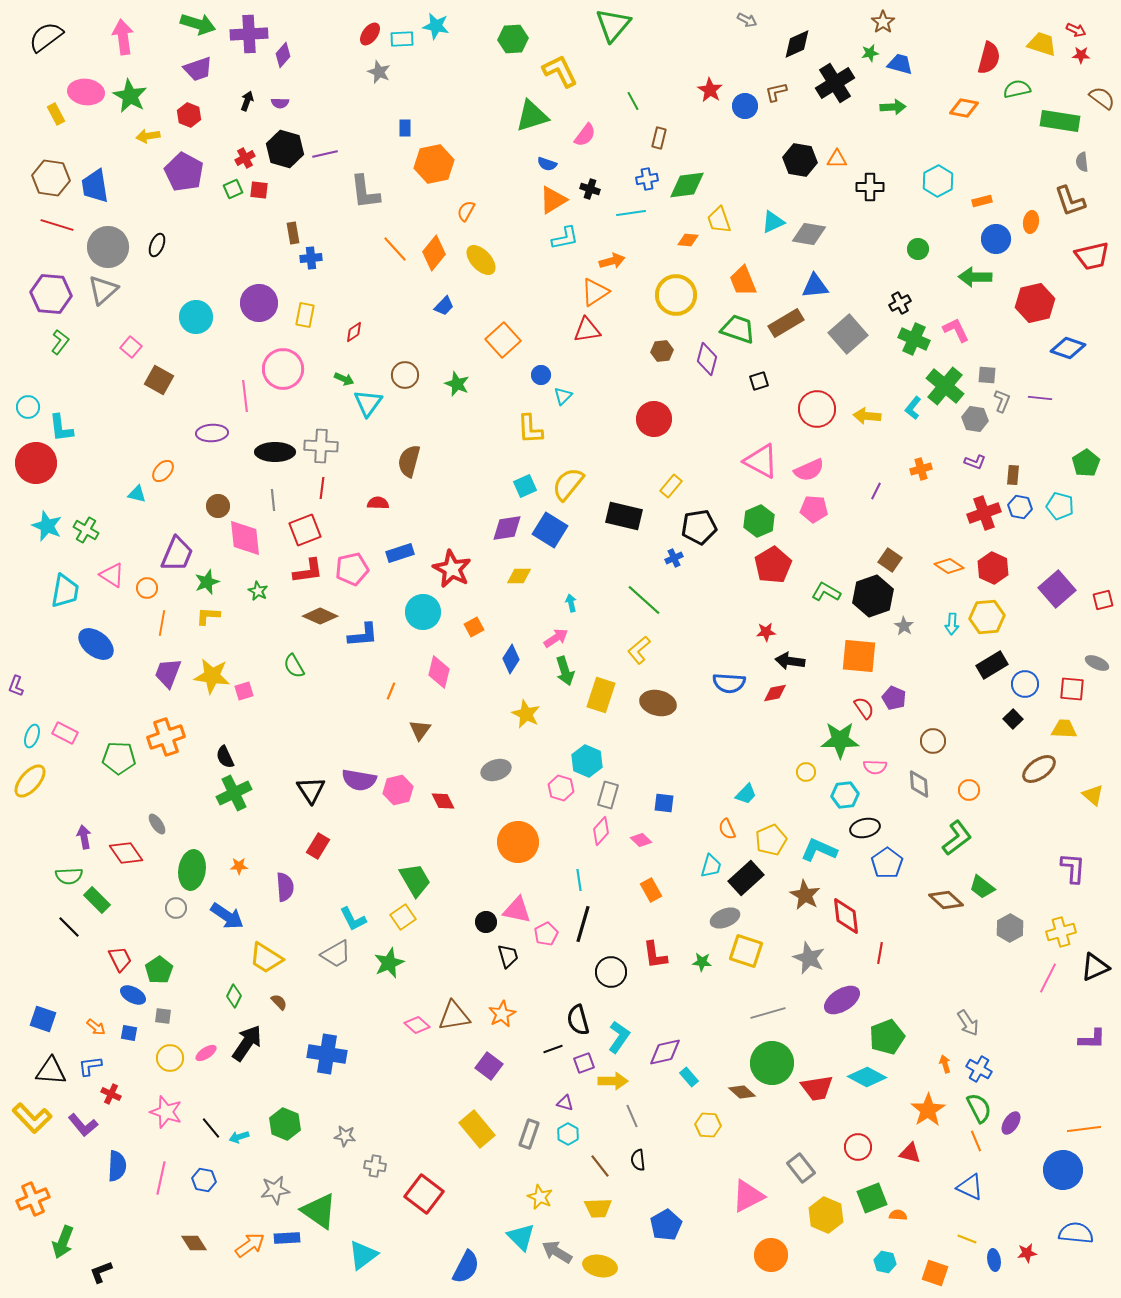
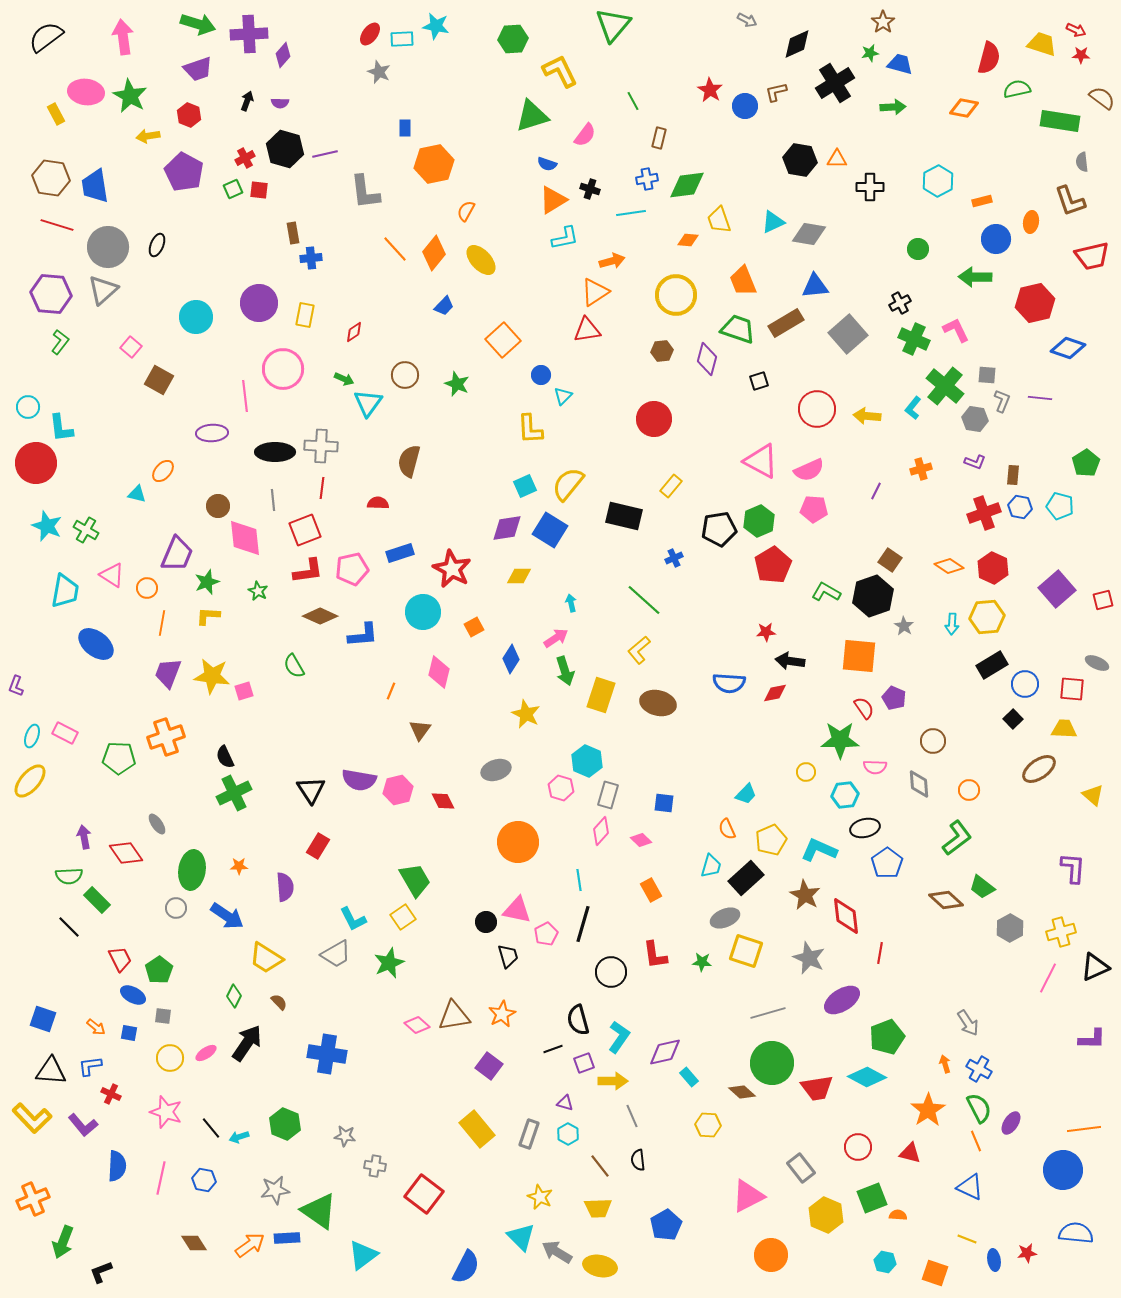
black pentagon at (699, 527): moved 20 px right, 2 px down
